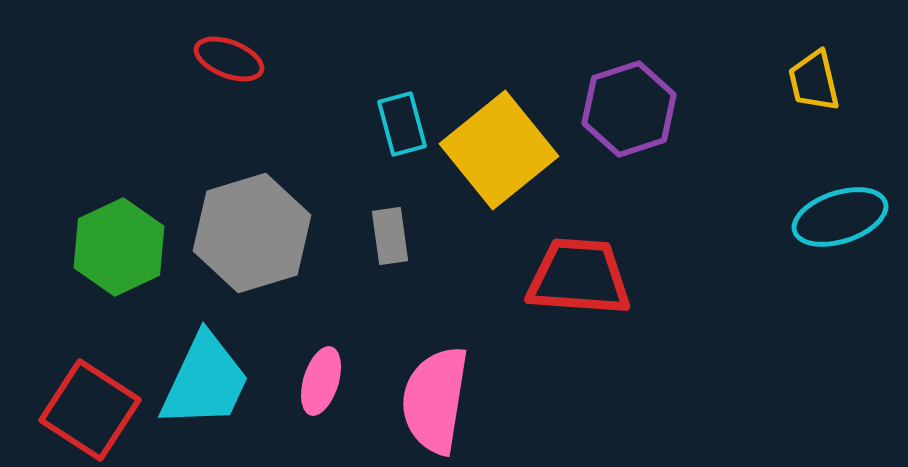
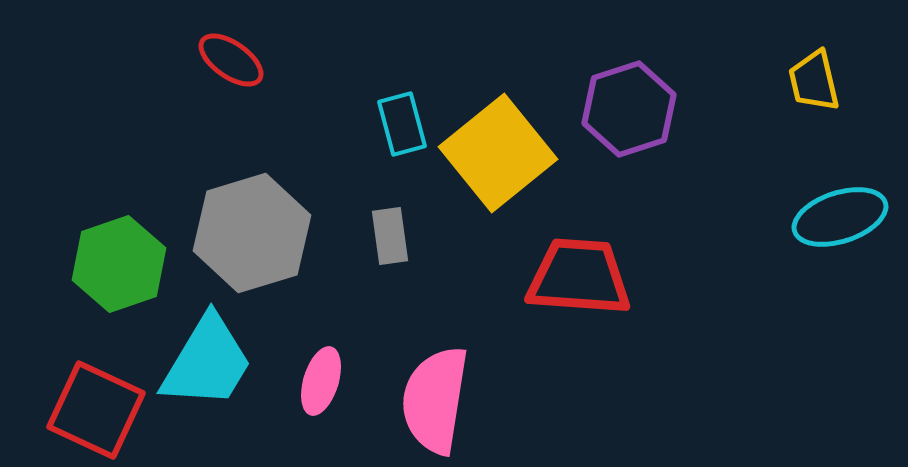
red ellipse: moved 2 px right, 1 px down; rotated 14 degrees clockwise
yellow square: moved 1 px left, 3 px down
green hexagon: moved 17 px down; rotated 6 degrees clockwise
cyan trapezoid: moved 2 px right, 19 px up; rotated 6 degrees clockwise
red square: moved 6 px right; rotated 8 degrees counterclockwise
